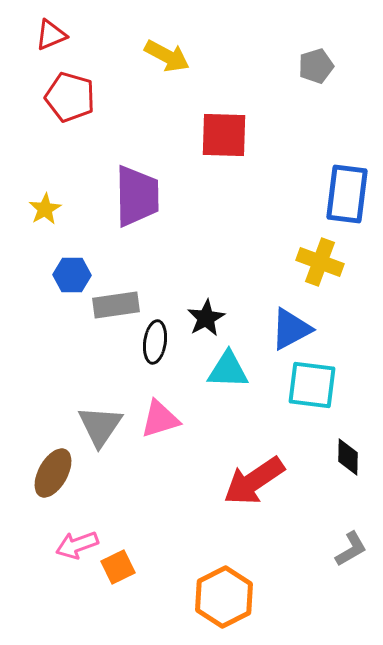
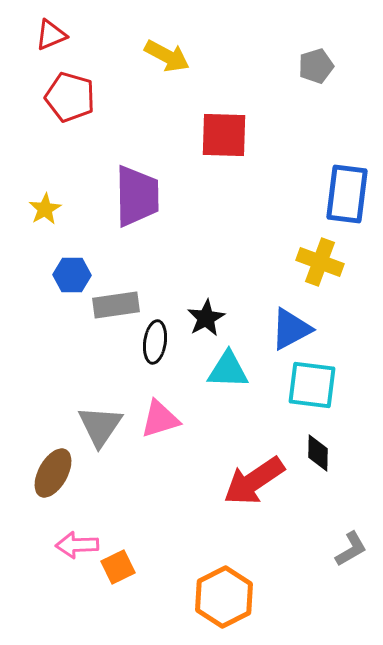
black diamond: moved 30 px left, 4 px up
pink arrow: rotated 18 degrees clockwise
